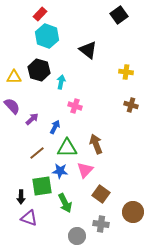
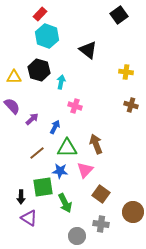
green square: moved 1 px right, 1 px down
purple triangle: rotated 12 degrees clockwise
